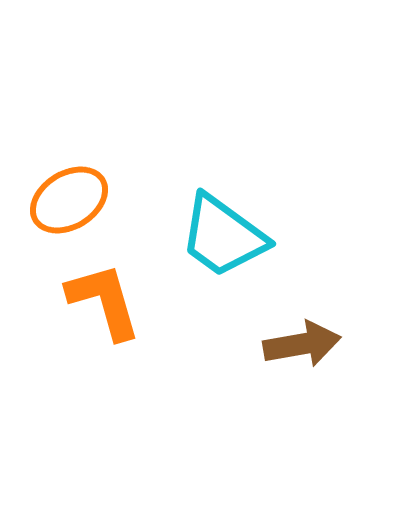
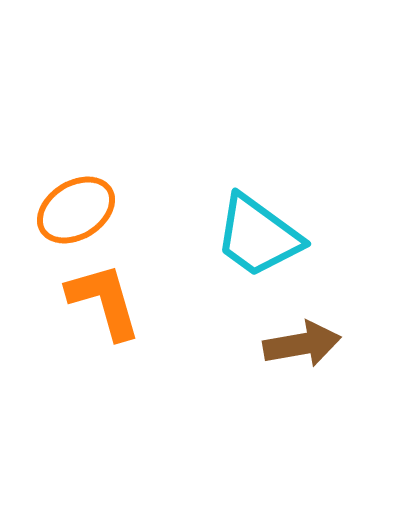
orange ellipse: moved 7 px right, 10 px down
cyan trapezoid: moved 35 px right
